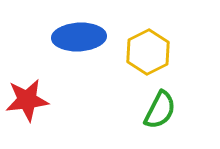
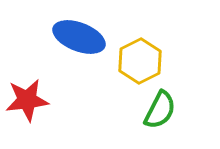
blue ellipse: rotated 24 degrees clockwise
yellow hexagon: moved 8 px left, 9 px down
